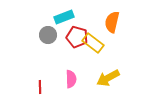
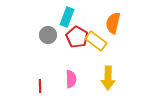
cyan rectangle: moved 3 px right; rotated 48 degrees counterclockwise
orange semicircle: moved 1 px right, 1 px down
red pentagon: rotated 15 degrees clockwise
yellow rectangle: moved 3 px right, 2 px up
yellow arrow: rotated 60 degrees counterclockwise
red line: moved 1 px up
